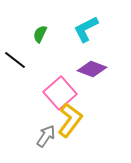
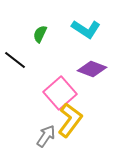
cyan L-shape: rotated 120 degrees counterclockwise
